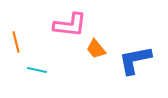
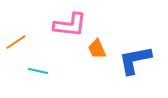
orange line: rotated 70 degrees clockwise
orange trapezoid: moved 1 px right; rotated 15 degrees clockwise
cyan line: moved 1 px right, 1 px down
